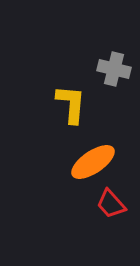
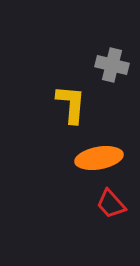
gray cross: moved 2 px left, 4 px up
orange ellipse: moved 6 px right, 4 px up; rotated 24 degrees clockwise
